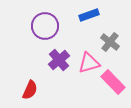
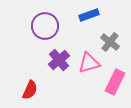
pink rectangle: moved 2 px right; rotated 70 degrees clockwise
